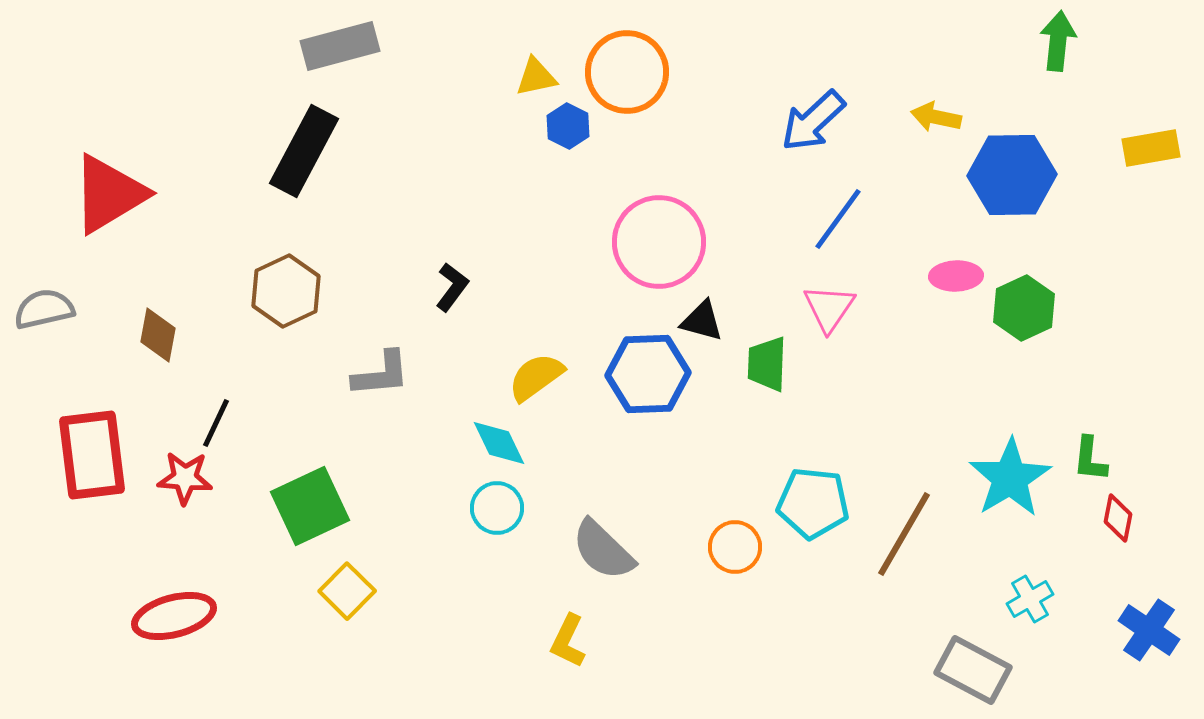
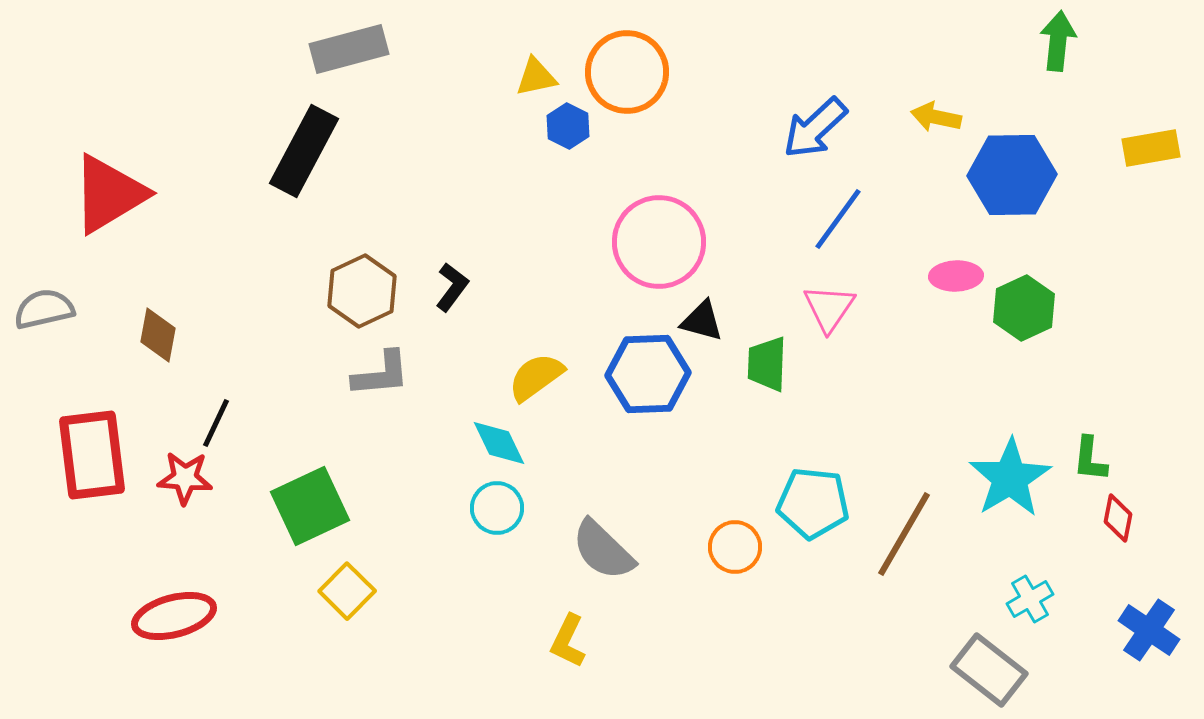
gray rectangle at (340, 46): moved 9 px right, 3 px down
blue arrow at (813, 121): moved 2 px right, 7 px down
brown hexagon at (286, 291): moved 76 px right
gray rectangle at (973, 670): moved 16 px right; rotated 10 degrees clockwise
